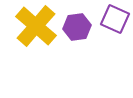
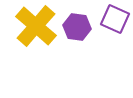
purple hexagon: rotated 16 degrees clockwise
